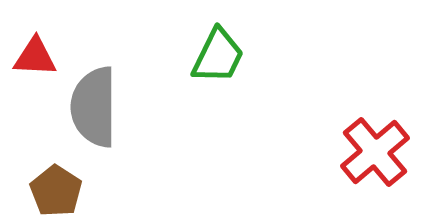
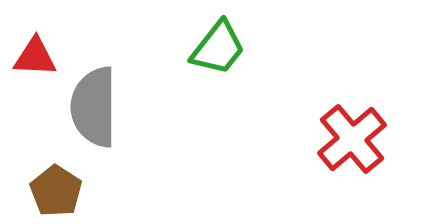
green trapezoid: moved 8 px up; rotated 12 degrees clockwise
red cross: moved 23 px left, 13 px up
